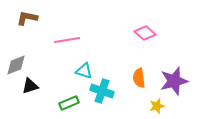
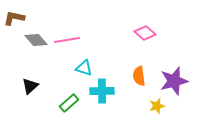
brown L-shape: moved 13 px left
gray diamond: moved 20 px right, 25 px up; rotated 70 degrees clockwise
cyan triangle: moved 3 px up
orange semicircle: moved 2 px up
black triangle: rotated 24 degrees counterclockwise
cyan cross: rotated 20 degrees counterclockwise
green rectangle: rotated 18 degrees counterclockwise
